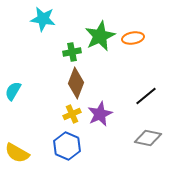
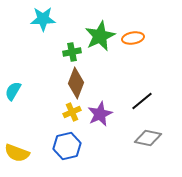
cyan star: rotated 10 degrees counterclockwise
black line: moved 4 px left, 5 px down
yellow cross: moved 2 px up
blue hexagon: rotated 24 degrees clockwise
yellow semicircle: rotated 10 degrees counterclockwise
